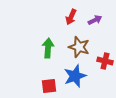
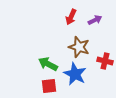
green arrow: moved 16 px down; rotated 66 degrees counterclockwise
blue star: moved 2 px up; rotated 25 degrees counterclockwise
